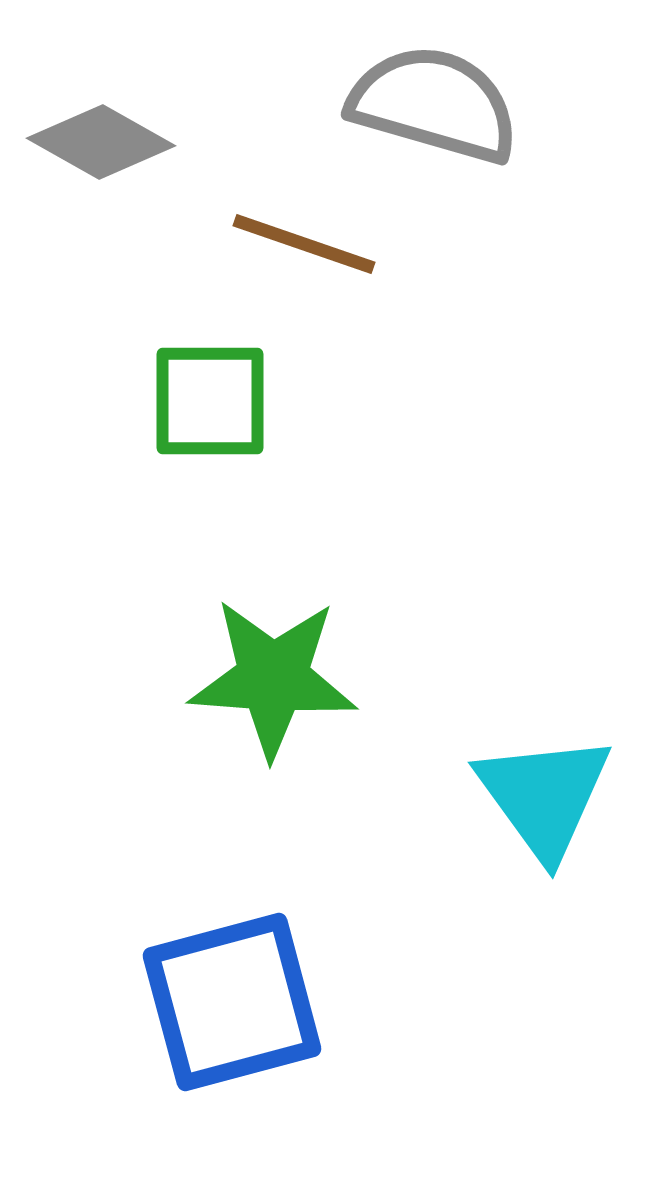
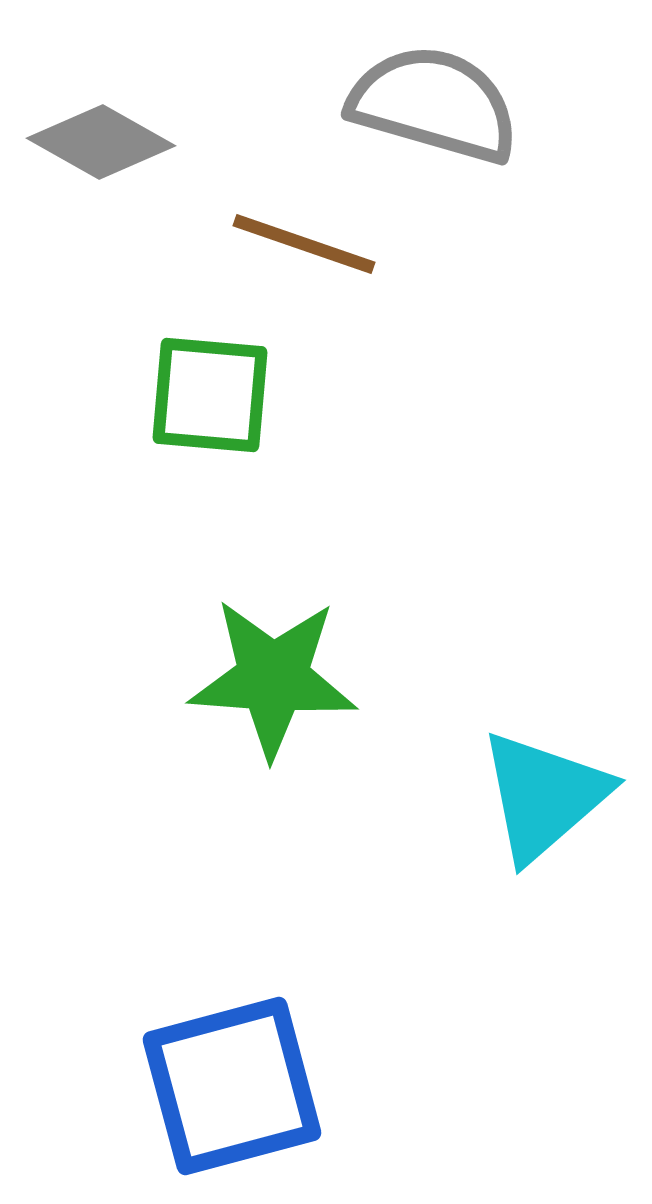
green square: moved 6 px up; rotated 5 degrees clockwise
cyan triangle: rotated 25 degrees clockwise
blue square: moved 84 px down
